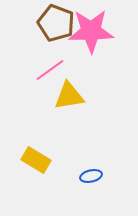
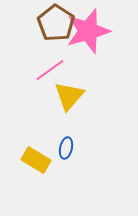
brown pentagon: rotated 12 degrees clockwise
pink star: moved 3 px left; rotated 15 degrees counterclockwise
yellow triangle: rotated 40 degrees counterclockwise
blue ellipse: moved 25 px left, 28 px up; rotated 65 degrees counterclockwise
